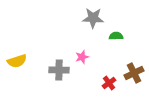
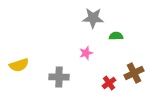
pink star: moved 4 px right, 4 px up
yellow semicircle: moved 2 px right, 4 px down
gray cross: moved 7 px down
